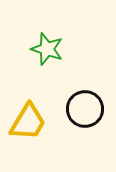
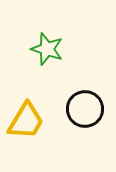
yellow trapezoid: moved 2 px left, 1 px up
